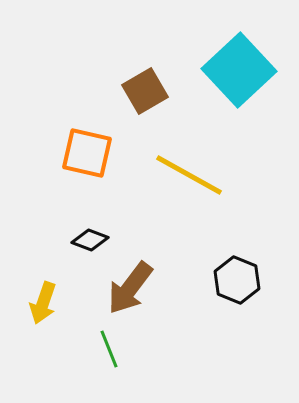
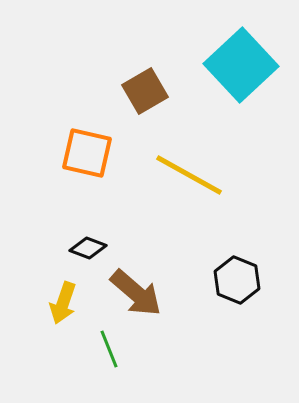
cyan square: moved 2 px right, 5 px up
black diamond: moved 2 px left, 8 px down
brown arrow: moved 6 px right, 5 px down; rotated 86 degrees counterclockwise
yellow arrow: moved 20 px right
